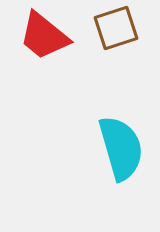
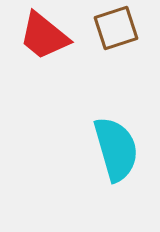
cyan semicircle: moved 5 px left, 1 px down
